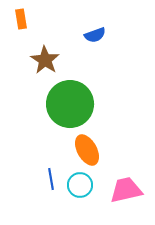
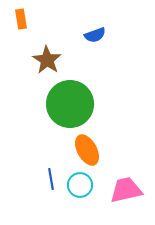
brown star: moved 2 px right
